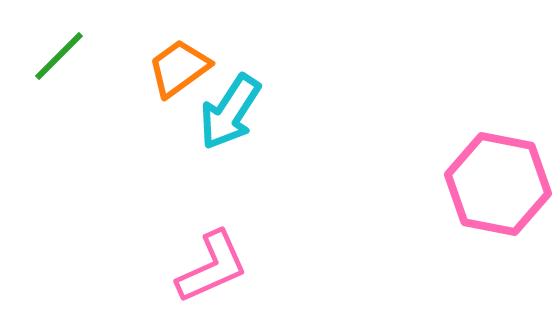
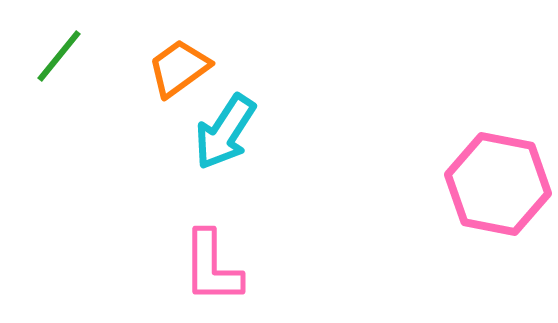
green line: rotated 6 degrees counterclockwise
cyan arrow: moved 5 px left, 20 px down
pink L-shape: rotated 114 degrees clockwise
